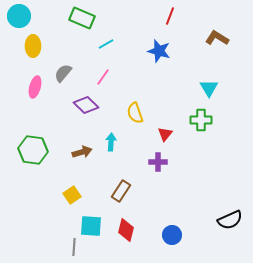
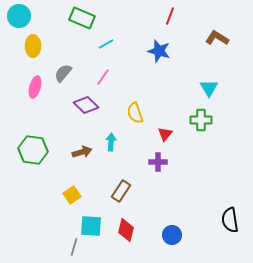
black semicircle: rotated 105 degrees clockwise
gray line: rotated 12 degrees clockwise
